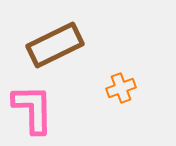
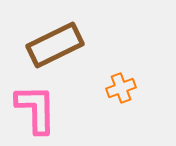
pink L-shape: moved 3 px right
